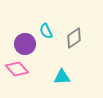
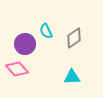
cyan triangle: moved 10 px right
